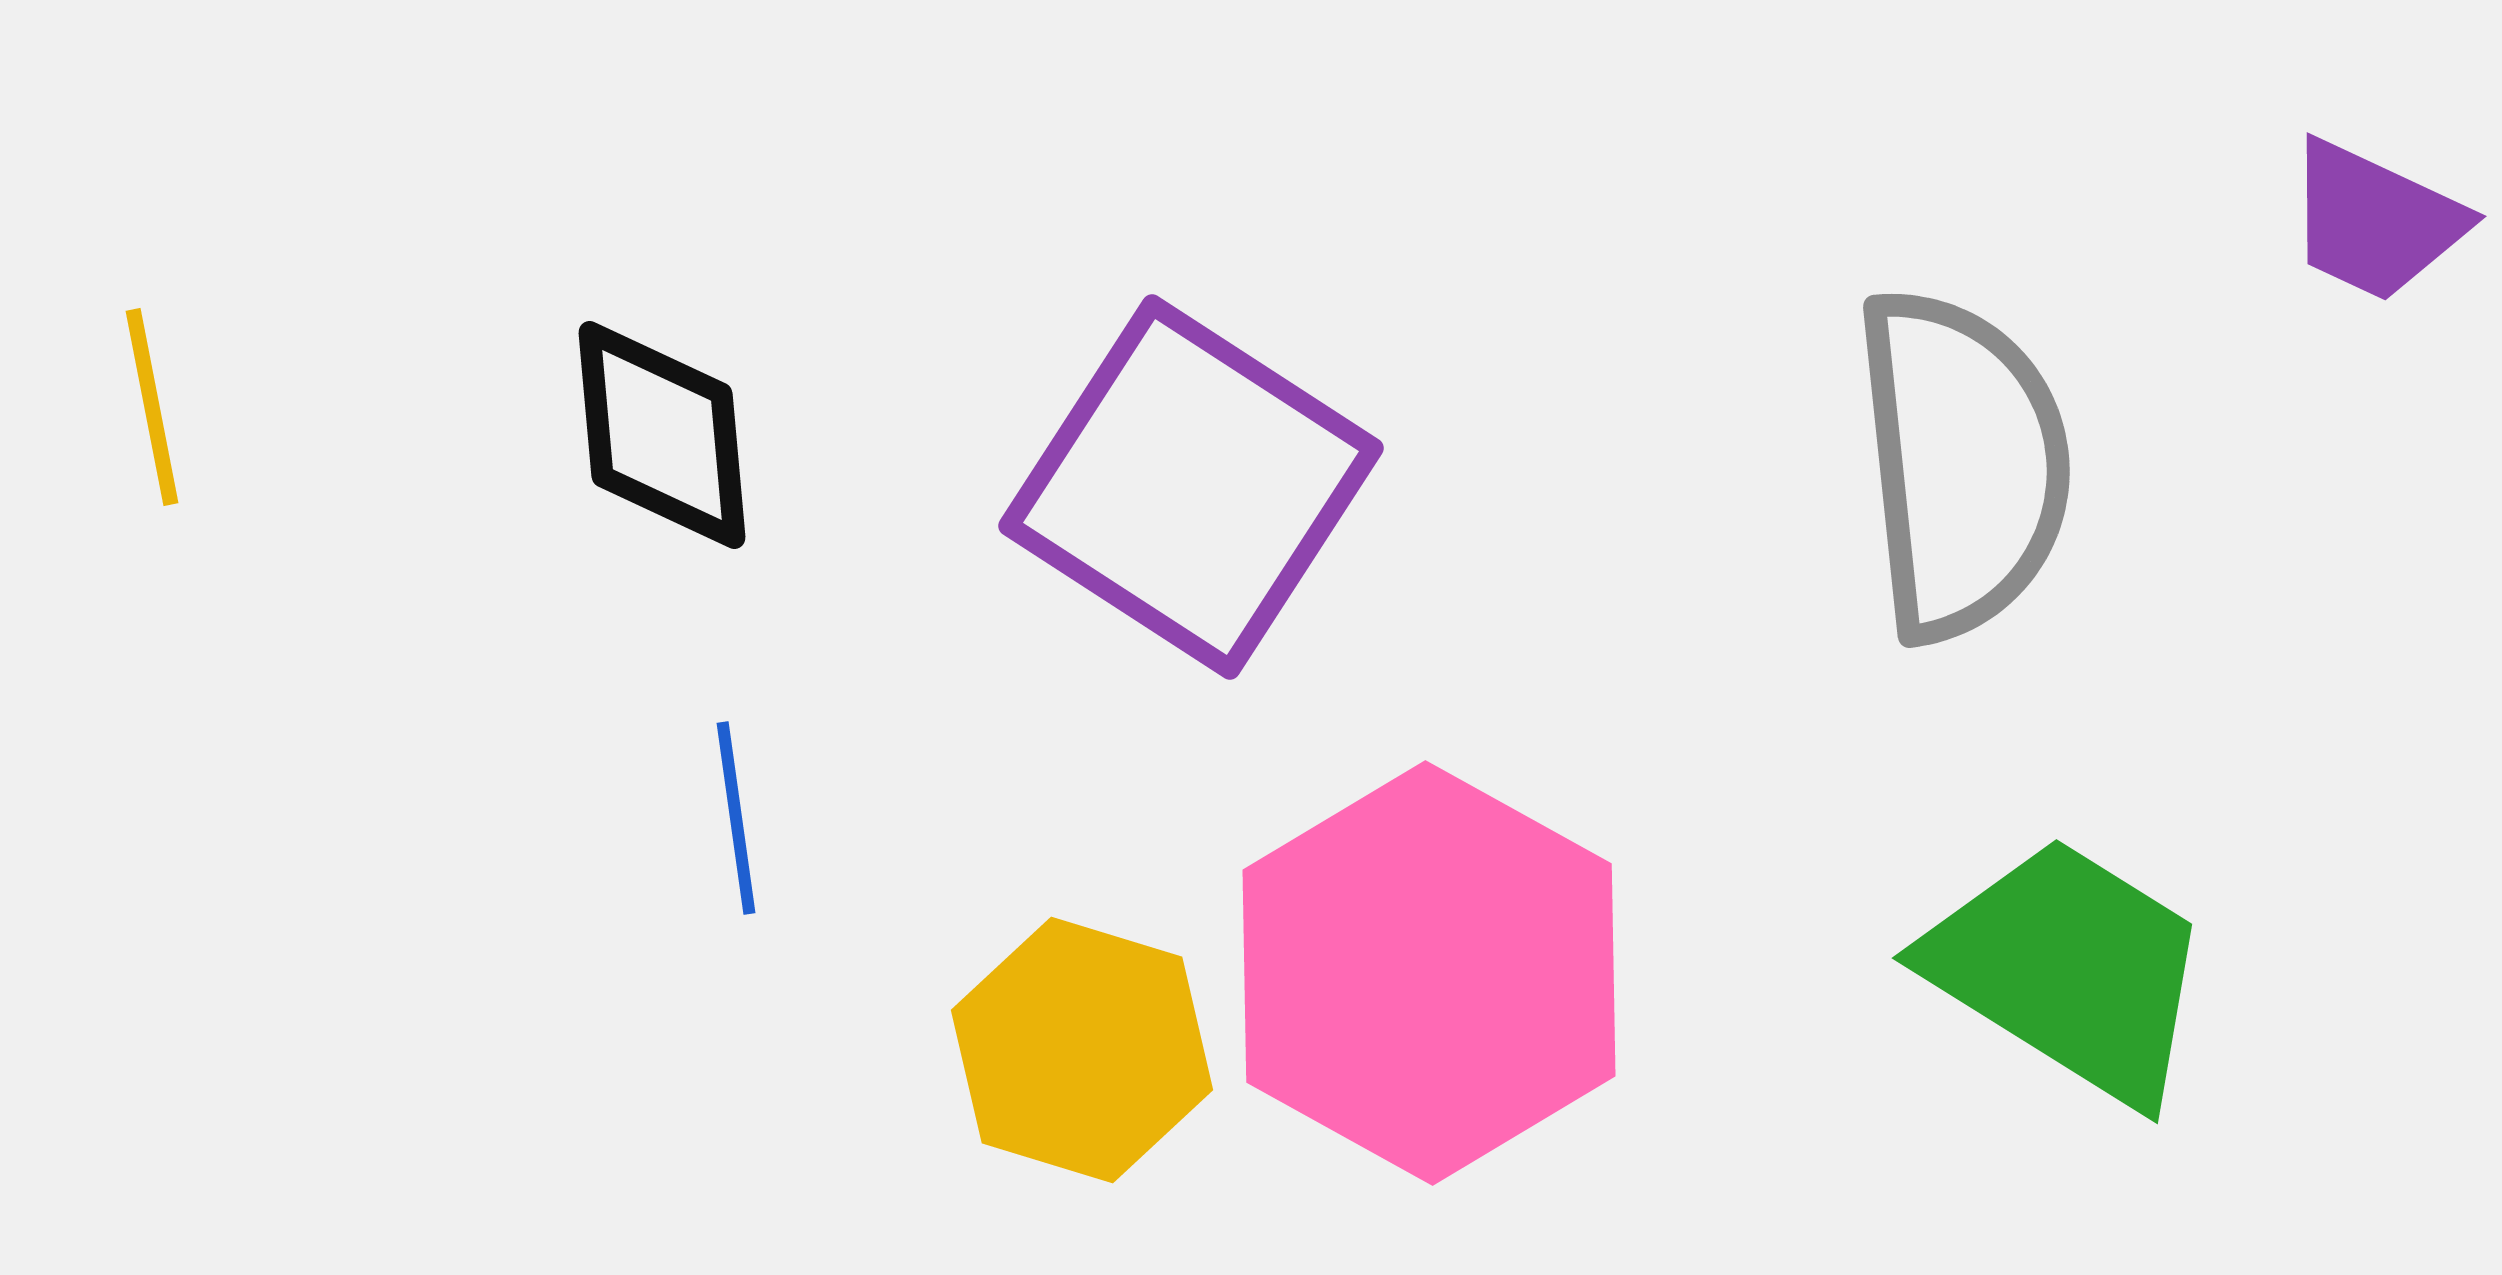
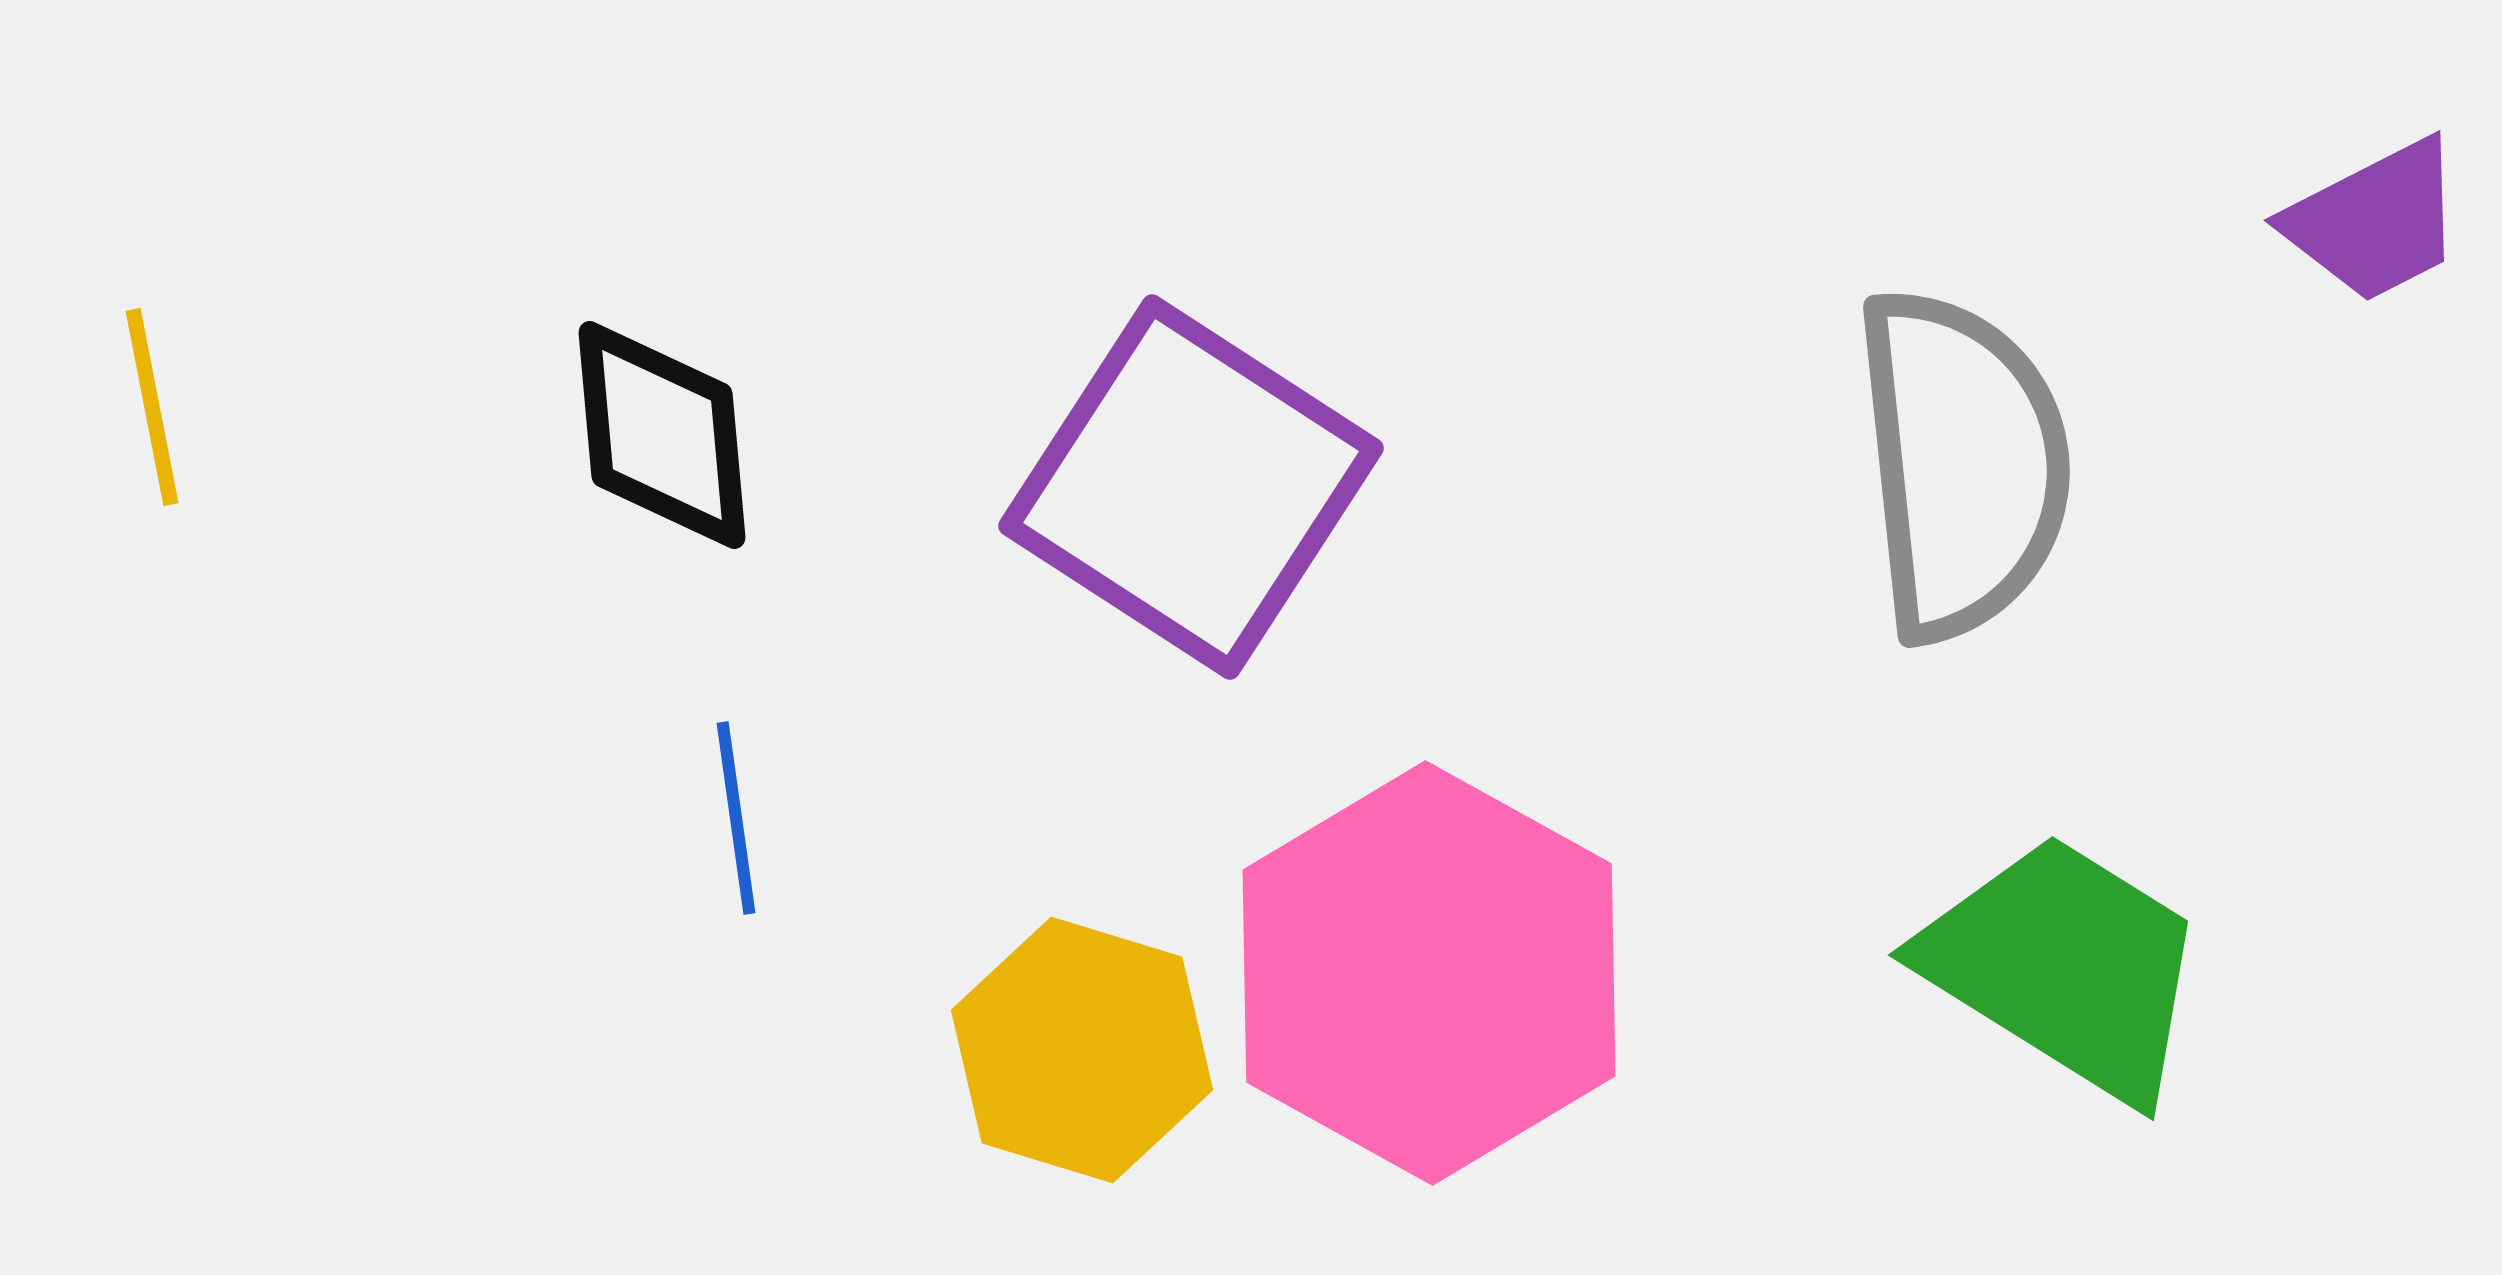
purple trapezoid: rotated 52 degrees counterclockwise
green trapezoid: moved 4 px left, 3 px up
